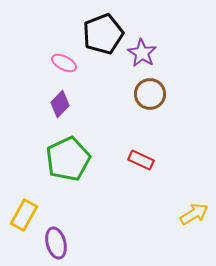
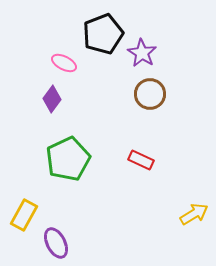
purple diamond: moved 8 px left, 5 px up; rotated 8 degrees counterclockwise
purple ellipse: rotated 12 degrees counterclockwise
